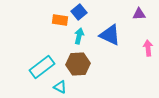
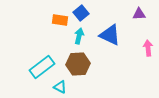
blue square: moved 2 px right, 1 px down
